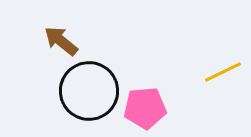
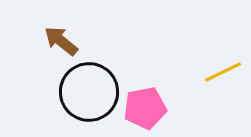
black circle: moved 1 px down
pink pentagon: rotated 6 degrees counterclockwise
